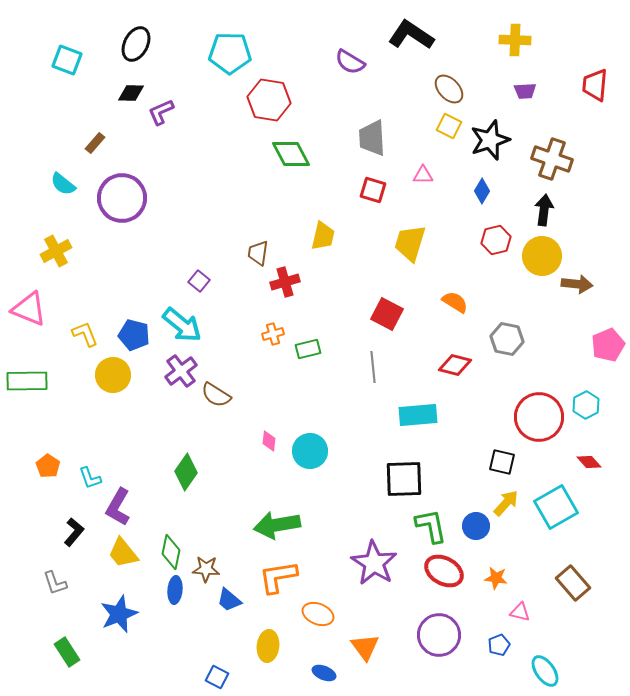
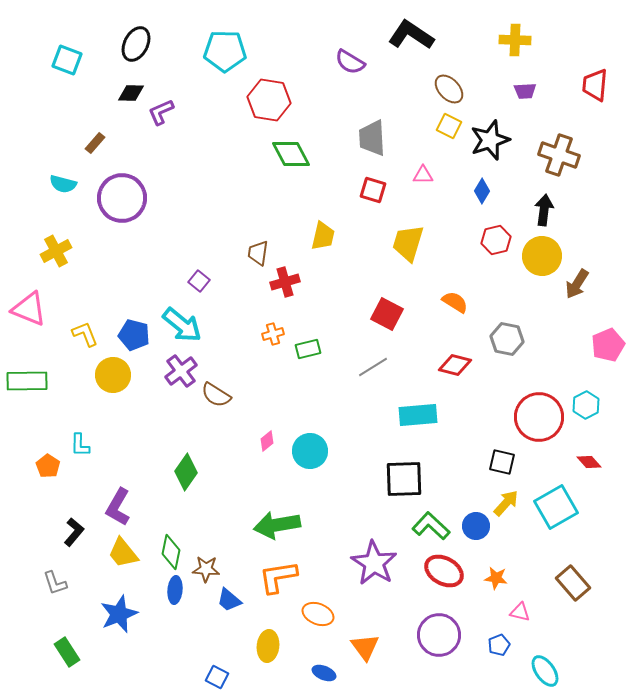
cyan pentagon at (230, 53): moved 5 px left, 2 px up
brown cross at (552, 159): moved 7 px right, 4 px up
cyan semicircle at (63, 184): rotated 24 degrees counterclockwise
yellow trapezoid at (410, 243): moved 2 px left
brown arrow at (577, 284): rotated 116 degrees clockwise
gray line at (373, 367): rotated 64 degrees clockwise
pink diamond at (269, 441): moved 2 px left; rotated 45 degrees clockwise
cyan L-shape at (90, 478): moved 10 px left, 33 px up; rotated 20 degrees clockwise
green L-shape at (431, 526): rotated 36 degrees counterclockwise
